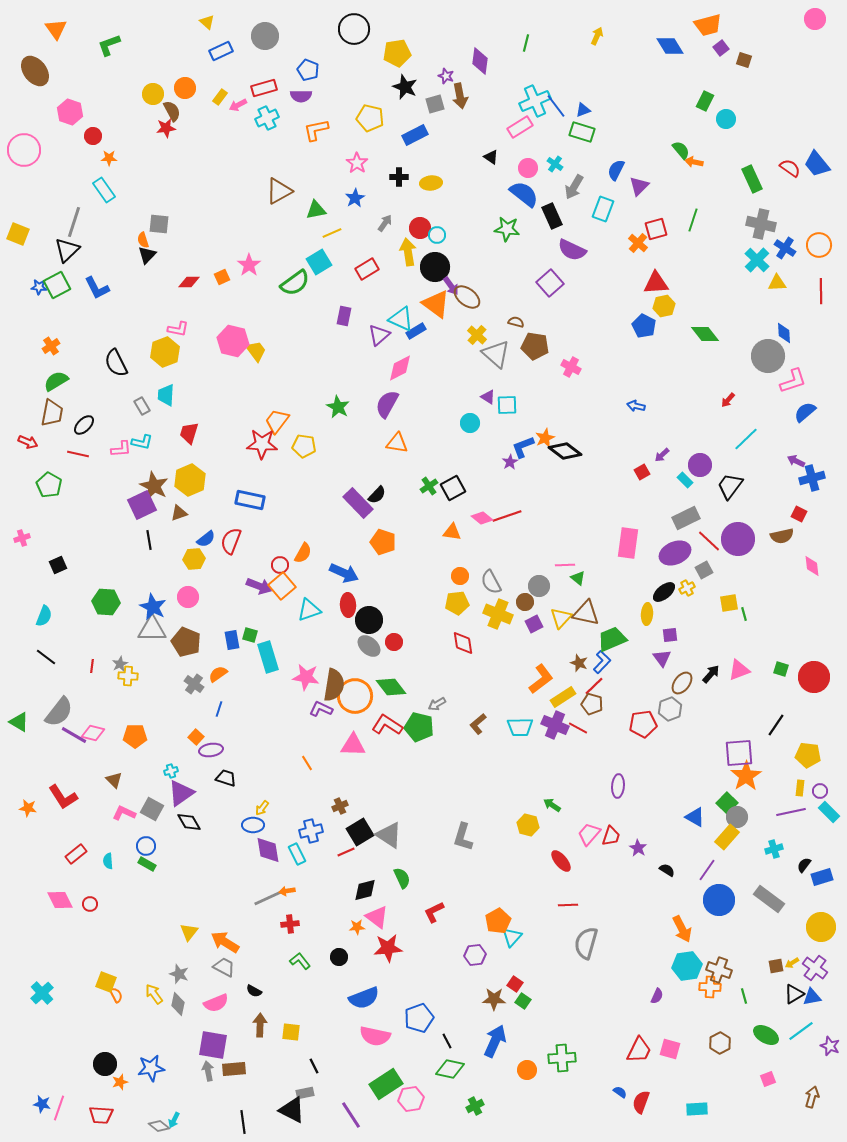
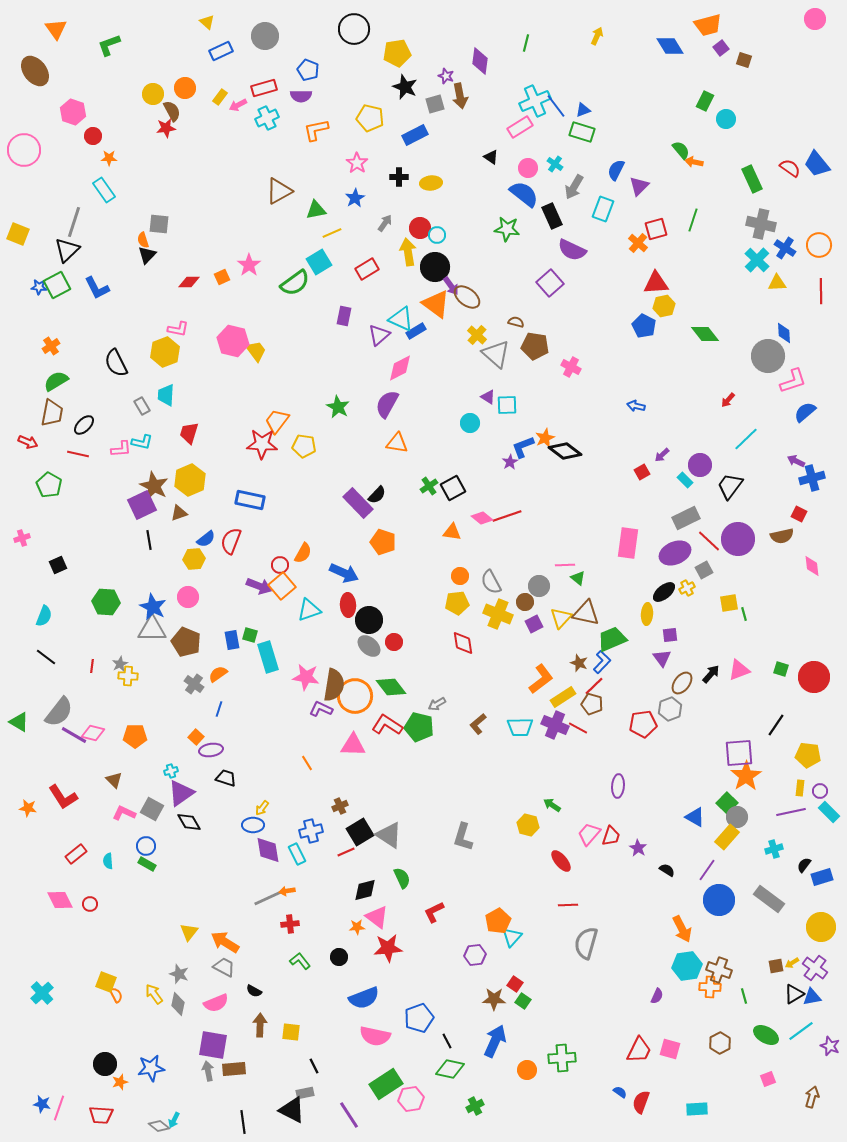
pink hexagon at (70, 112): moved 3 px right
purple line at (351, 1115): moved 2 px left
